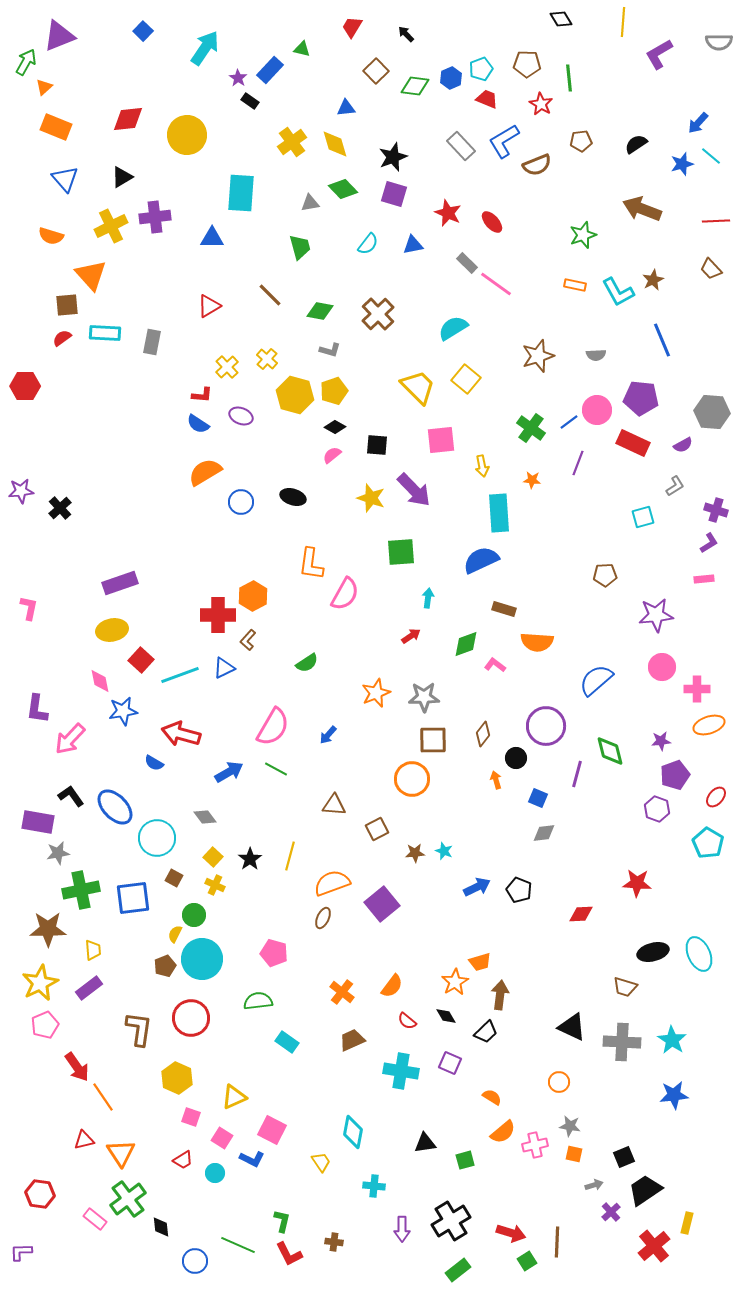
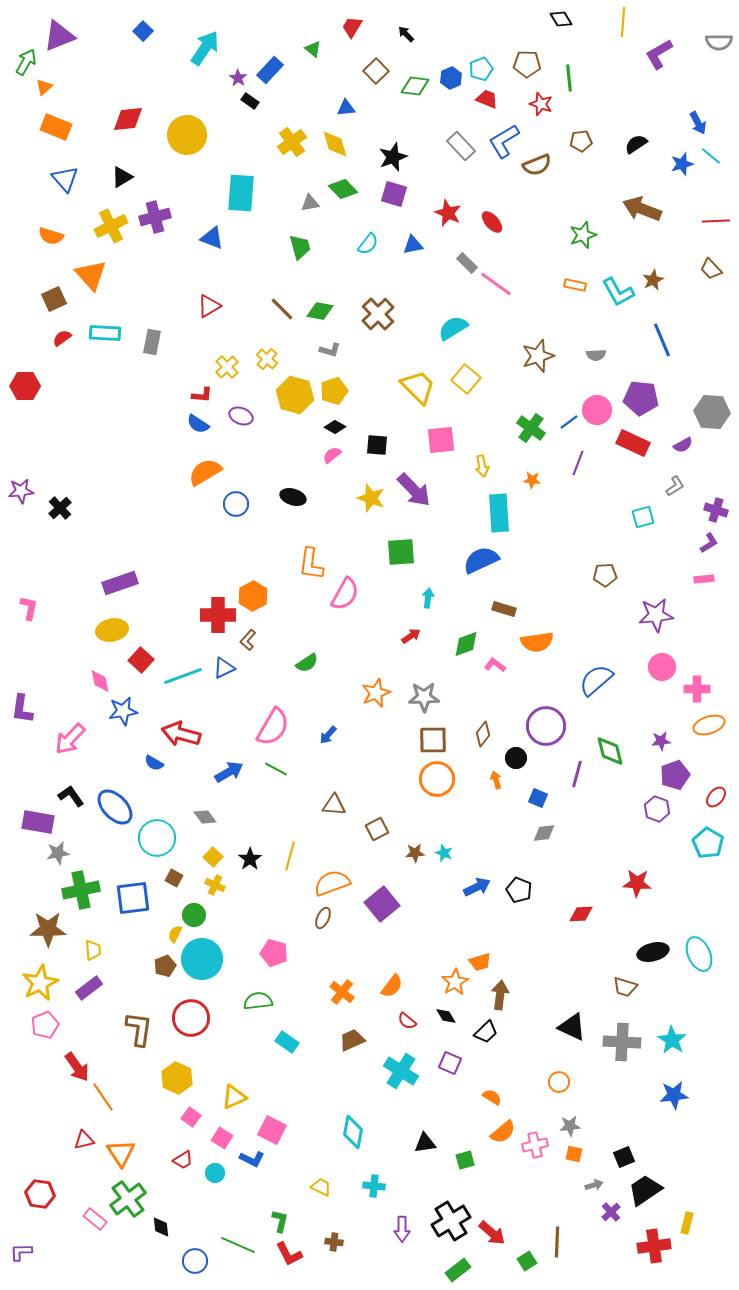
green triangle at (302, 49): moved 11 px right; rotated 24 degrees clockwise
red star at (541, 104): rotated 10 degrees counterclockwise
blue arrow at (698, 123): rotated 70 degrees counterclockwise
purple cross at (155, 217): rotated 8 degrees counterclockwise
blue triangle at (212, 238): rotated 20 degrees clockwise
brown line at (270, 295): moved 12 px right, 14 px down
brown square at (67, 305): moved 13 px left, 6 px up; rotated 20 degrees counterclockwise
blue circle at (241, 502): moved 5 px left, 2 px down
orange semicircle at (537, 642): rotated 12 degrees counterclockwise
cyan line at (180, 675): moved 3 px right, 1 px down
purple L-shape at (37, 709): moved 15 px left
orange circle at (412, 779): moved 25 px right
cyan star at (444, 851): moved 2 px down
cyan cross at (401, 1071): rotated 24 degrees clockwise
pink square at (191, 1117): rotated 18 degrees clockwise
gray star at (570, 1126): rotated 15 degrees counterclockwise
yellow trapezoid at (321, 1162): moved 25 px down; rotated 30 degrees counterclockwise
green L-shape at (282, 1221): moved 2 px left
red arrow at (511, 1233): moved 19 px left; rotated 24 degrees clockwise
red cross at (654, 1246): rotated 32 degrees clockwise
